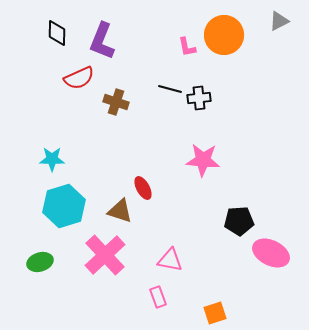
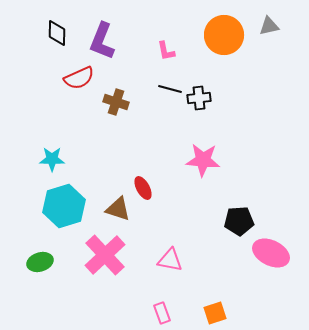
gray triangle: moved 10 px left, 5 px down; rotated 15 degrees clockwise
pink L-shape: moved 21 px left, 4 px down
brown triangle: moved 2 px left, 2 px up
pink rectangle: moved 4 px right, 16 px down
